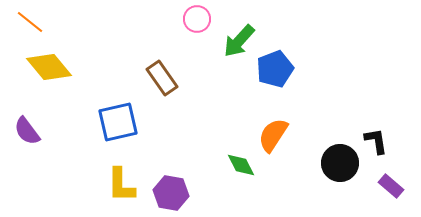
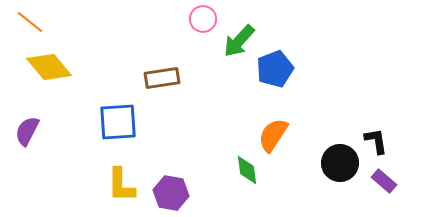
pink circle: moved 6 px right
brown rectangle: rotated 64 degrees counterclockwise
blue square: rotated 9 degrees clockwise
purple semicircle: rotated 64 degrees clockwise
green diamond: moved 6 px right, 5 px down; rotated 20 degrees clockwise
purple rectangle: moved 7 px left, 5 px up
